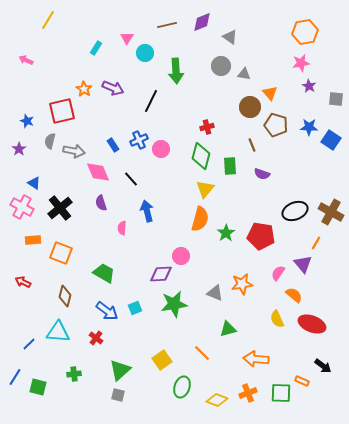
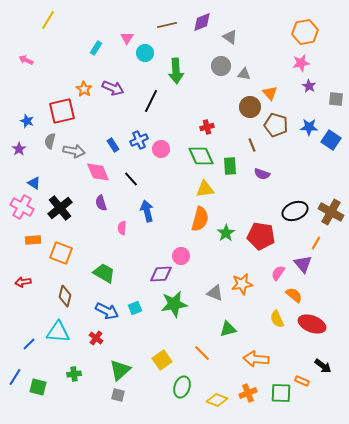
green diamond at (201, 156): rotated 40 degrees counterclockwise
yellow triangle at (205, 189): rotated 42 degrees clockwise
red arrow at (23, 282): rotated 35 degrees counterclockwise
blue arrow at (107, 311): rotated 10 degrees counterclockwise
